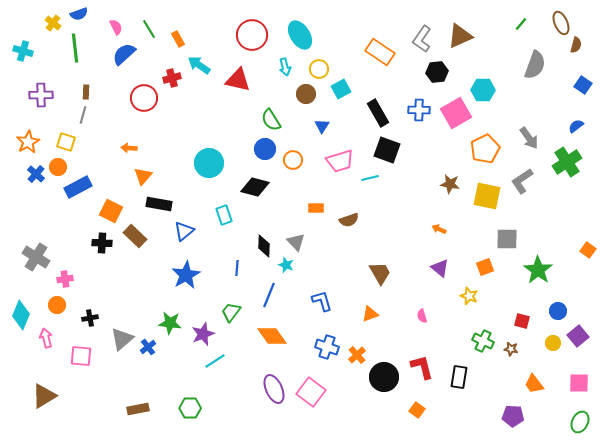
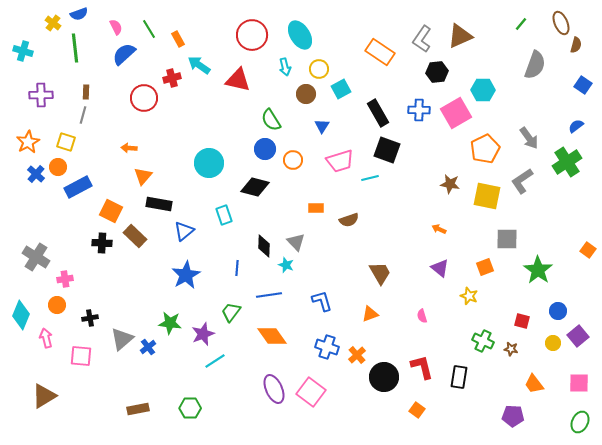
blue line at (269, 295): rotated 60 degrees clockwise
